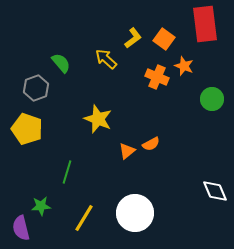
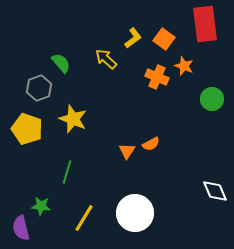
gray hexagon: moved 3 px right
yellow star: moved 25 px left
orange triangle: rotated 18 degrees counterclockwise
green star: rotated 12 degrees clockwise
